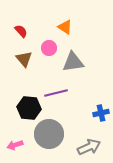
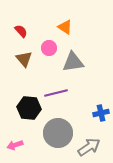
gray circle: moved 9 px right, 1 px up
gray arrow: rotated 10 degrees counterclockwise
